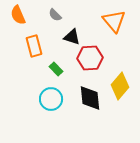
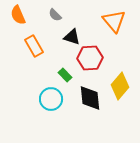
orange rectangle: rotated 15 degrees counterclockwise
green rectangle: moved 9 px right, 6 px down
